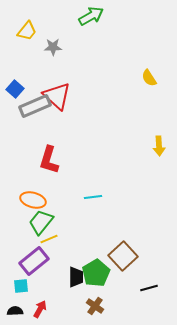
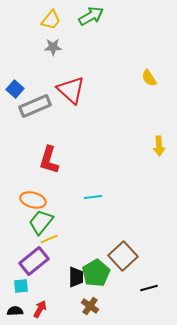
yellow trapezoid: moved 24 px right, 11 px up
red triangle: moved 14 px right, 6 px up
brown cross: moved 5 px left
